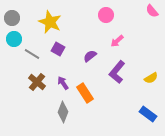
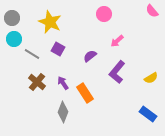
pink circle: moved 2 px left, 1 px up
